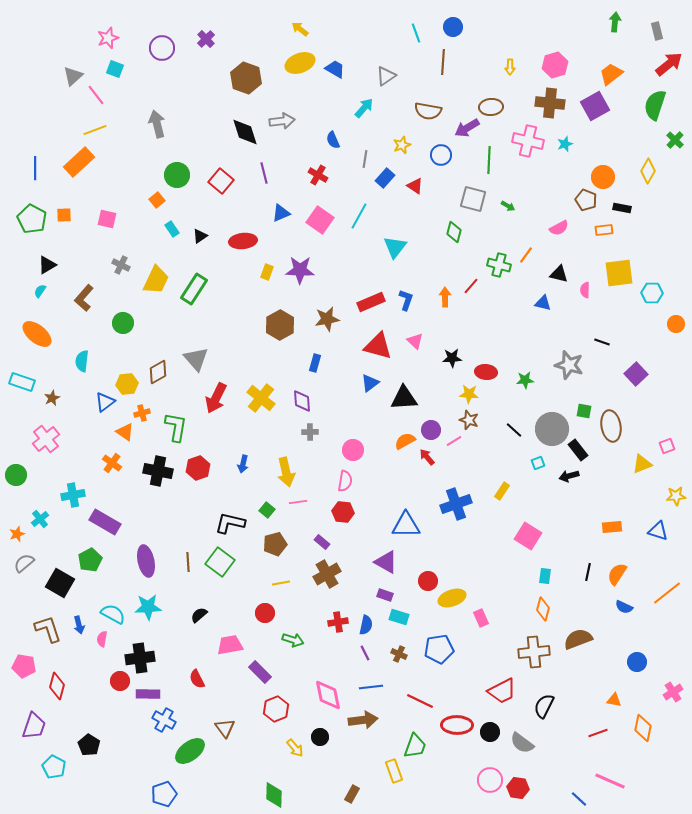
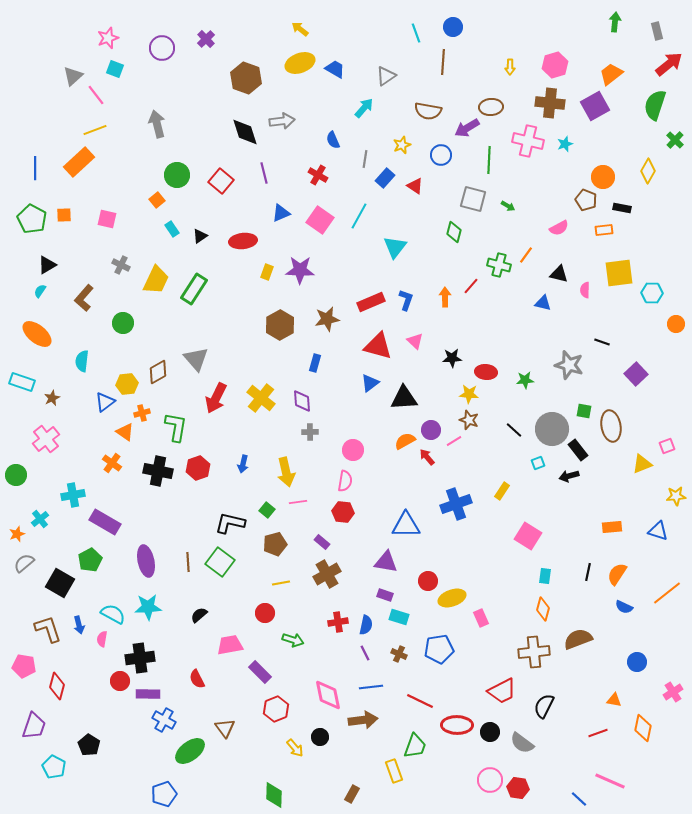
purple triangle at (386, 562): rotated 20 degrees counterclockwise
